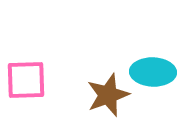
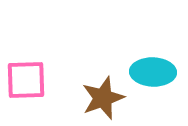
brown star: moved 5 px left, 3 px down
